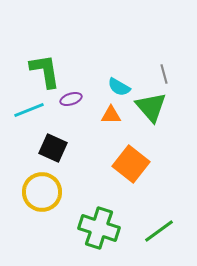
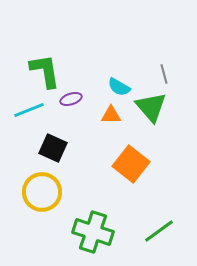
green cross: moved 6 px left, 4 px down
